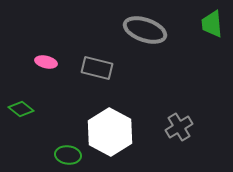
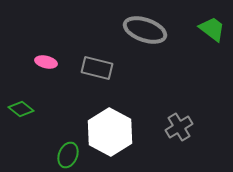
green trapezoid: moved 5 px down; rotated 132 degrees clockwise
green ellipse: rotated 75 degrees counterclockwise
